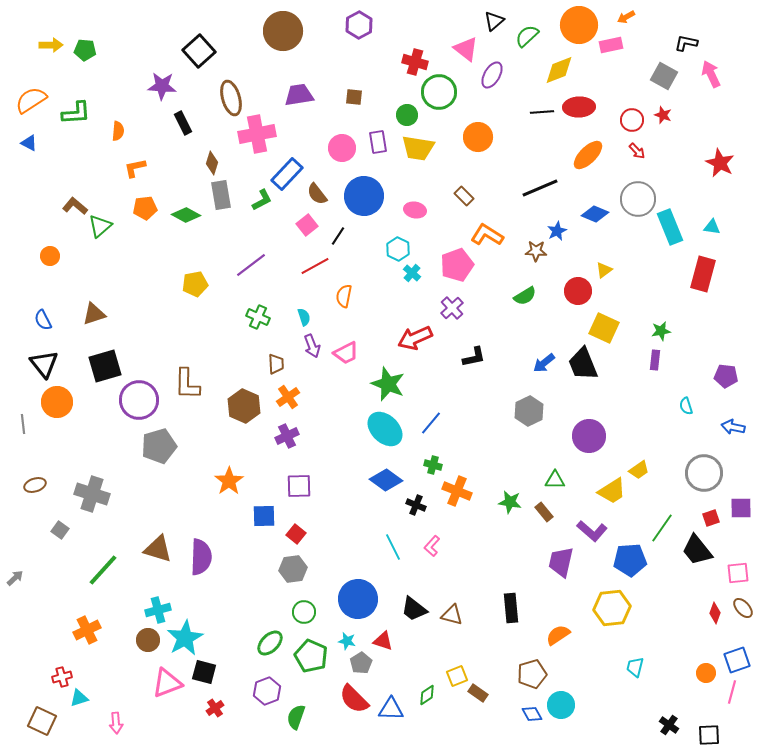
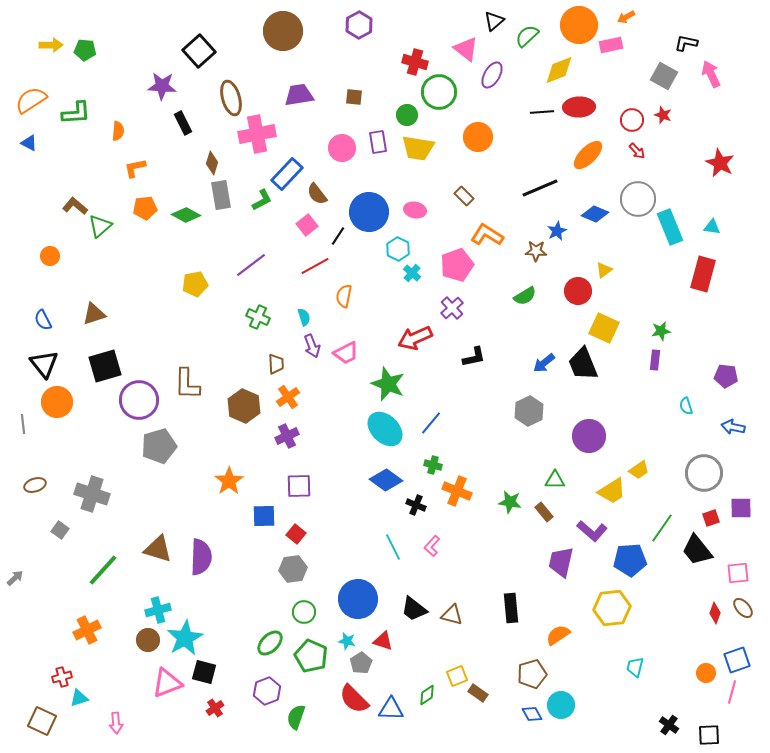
blue circle at (364, 196): moved 5 px right, 16 px down
